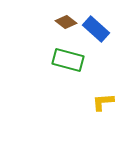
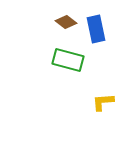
blue rectangle: rotated 36 degrees clockwise
